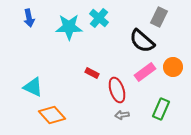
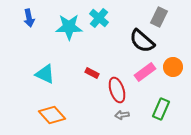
cyan triangle: moved 12 px right, 13 px up
